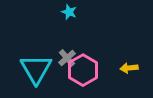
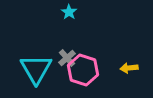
cyan star: rotated 14 degrees clockwise
pink hexagon: rotated 12 degrees counterclockwise
